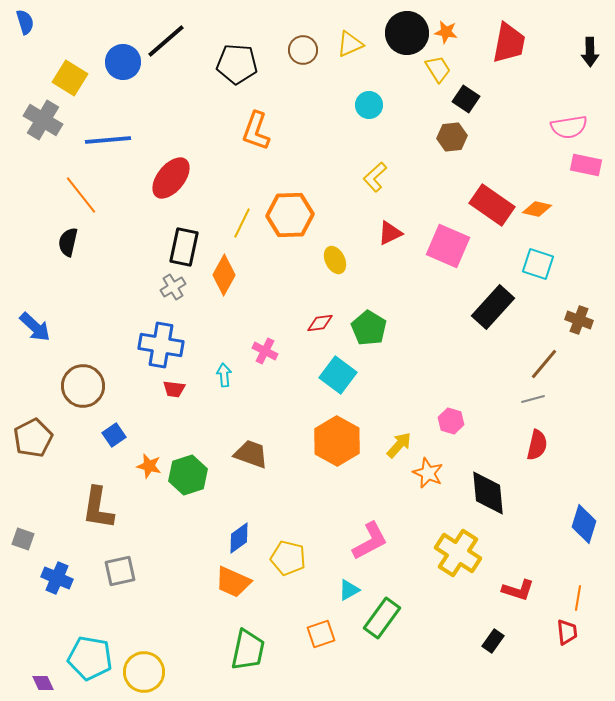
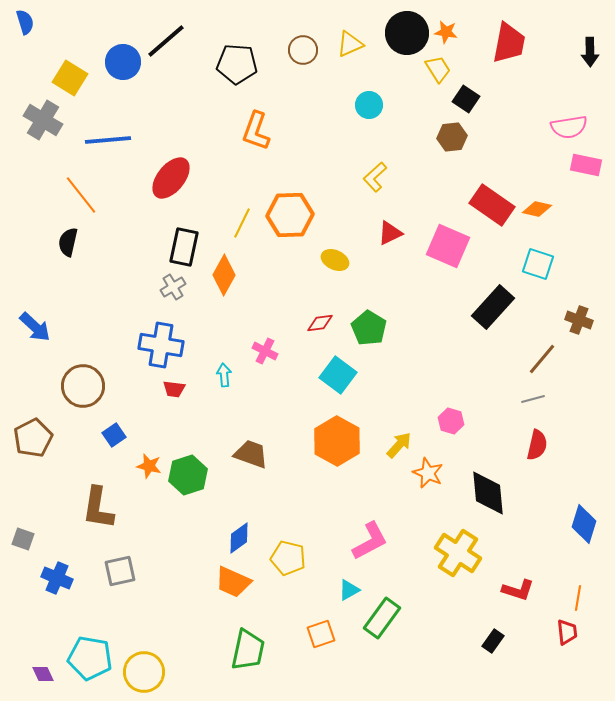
yellow ellipse at (335, 260): rotated 40 degrees counterclockwise
brown line at (544, 364): moved 2 px left, 5 px up
purple diamond at (43, 683): moved 9 px up
